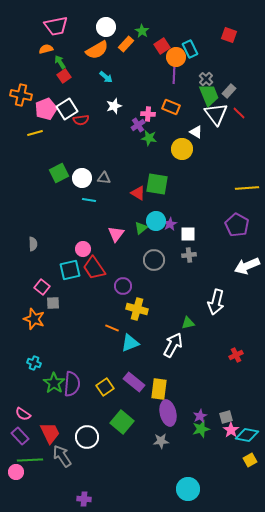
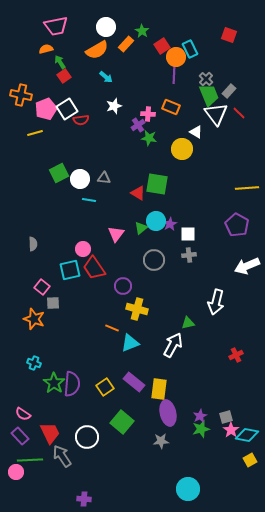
white circle at (82, 178): moved 2 px left, 1 px down
